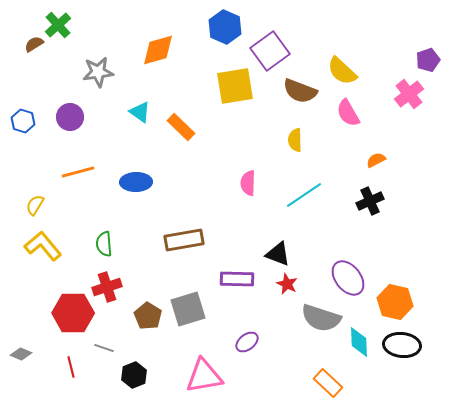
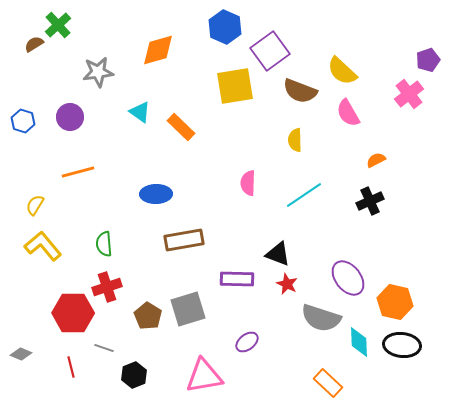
blue ellipse at (136, 182): moved 20 px right, 12 px down
